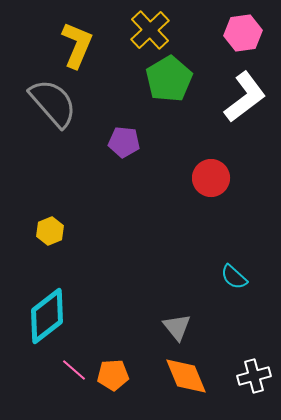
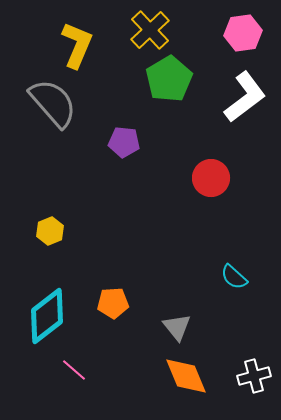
orange pentagon: moved 72 px up
